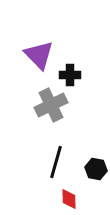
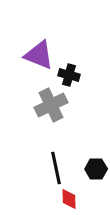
purple triangle: rotated 24 degrees counterclockwise
black cross: moved 1 px left; rotated 15 degrees clockwise
black line: moved 6 px down; rotated 28 degrees counterclockwise
black hexagon: rotated 10 degrees counterclockwise
